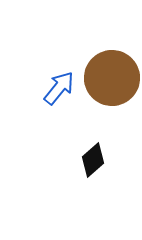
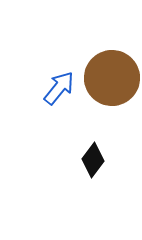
black diamond: rotated 12 degrees counterclockwise
